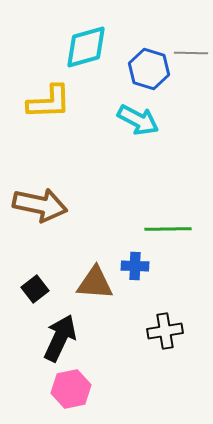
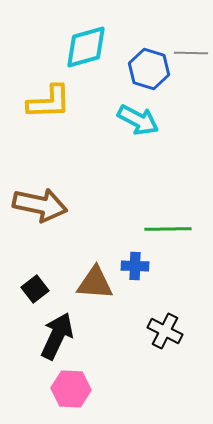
black cross: rotated 36 degrees clockwise
black arrow: moved 3 px left, 2 px up
pink hexagon: rotated 15 degrees clockwise
